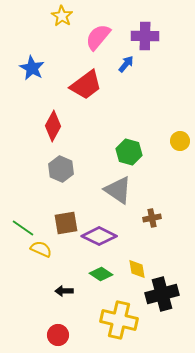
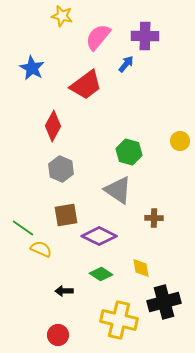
yellow star: rotated 20 degrees counterclockwise
brown cross: moved 2 px right; rotated 12 degrees clockwise
brown square: moved 8 px up
yellow diamond: moved 4 px right, 1 px up
black cross: moved 2 px right, 8 px down
